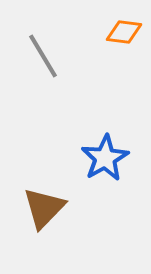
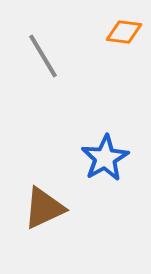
brown triangle: rotated 21 degrees clockwise
